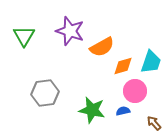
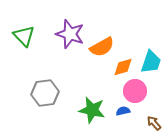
purple star: moved 3 px down
green triangle: rotated 15 degrees counterclockwise
orange diamond: moved 1 px down
